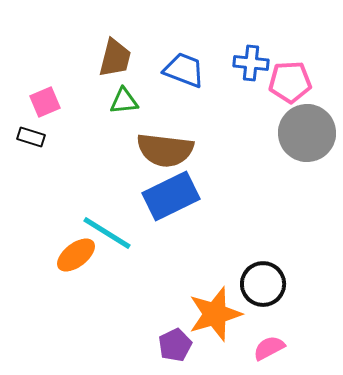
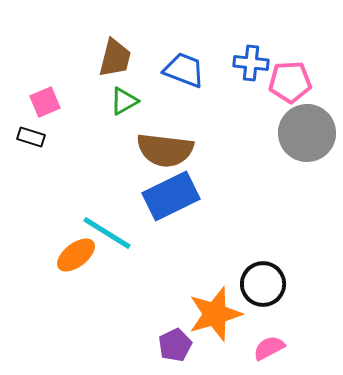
green triangle: rotated 24 degrees counterclockwise
